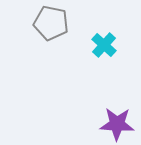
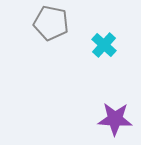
purple star: moved 2 px left, 5 px up
